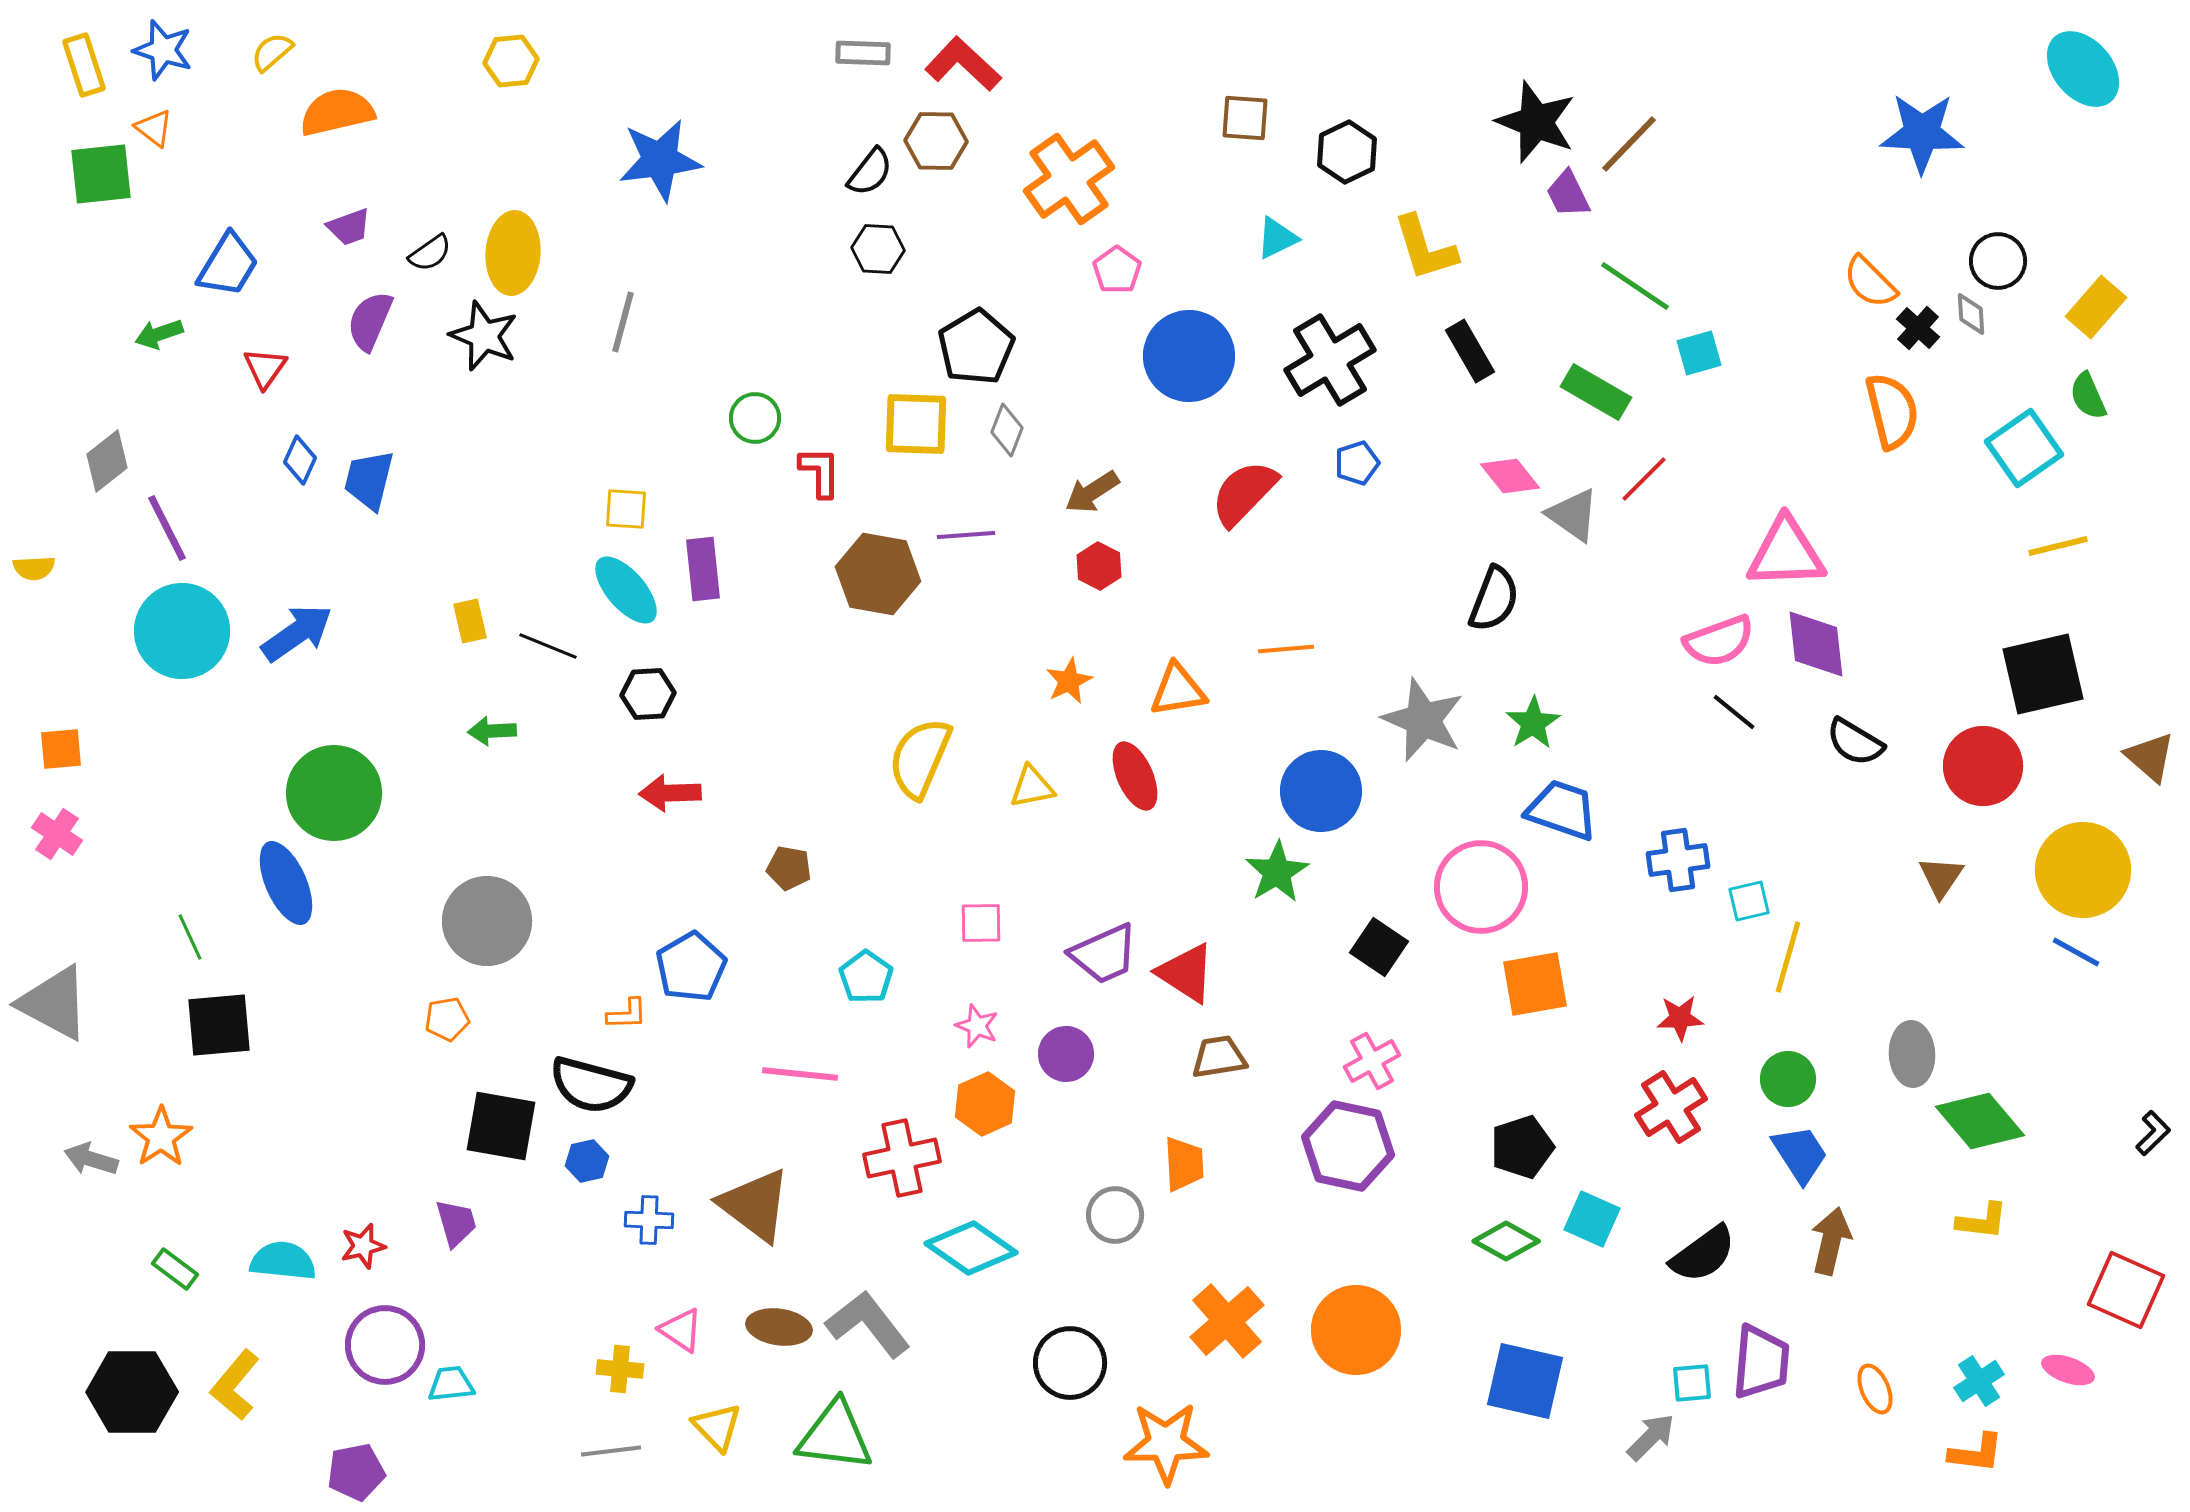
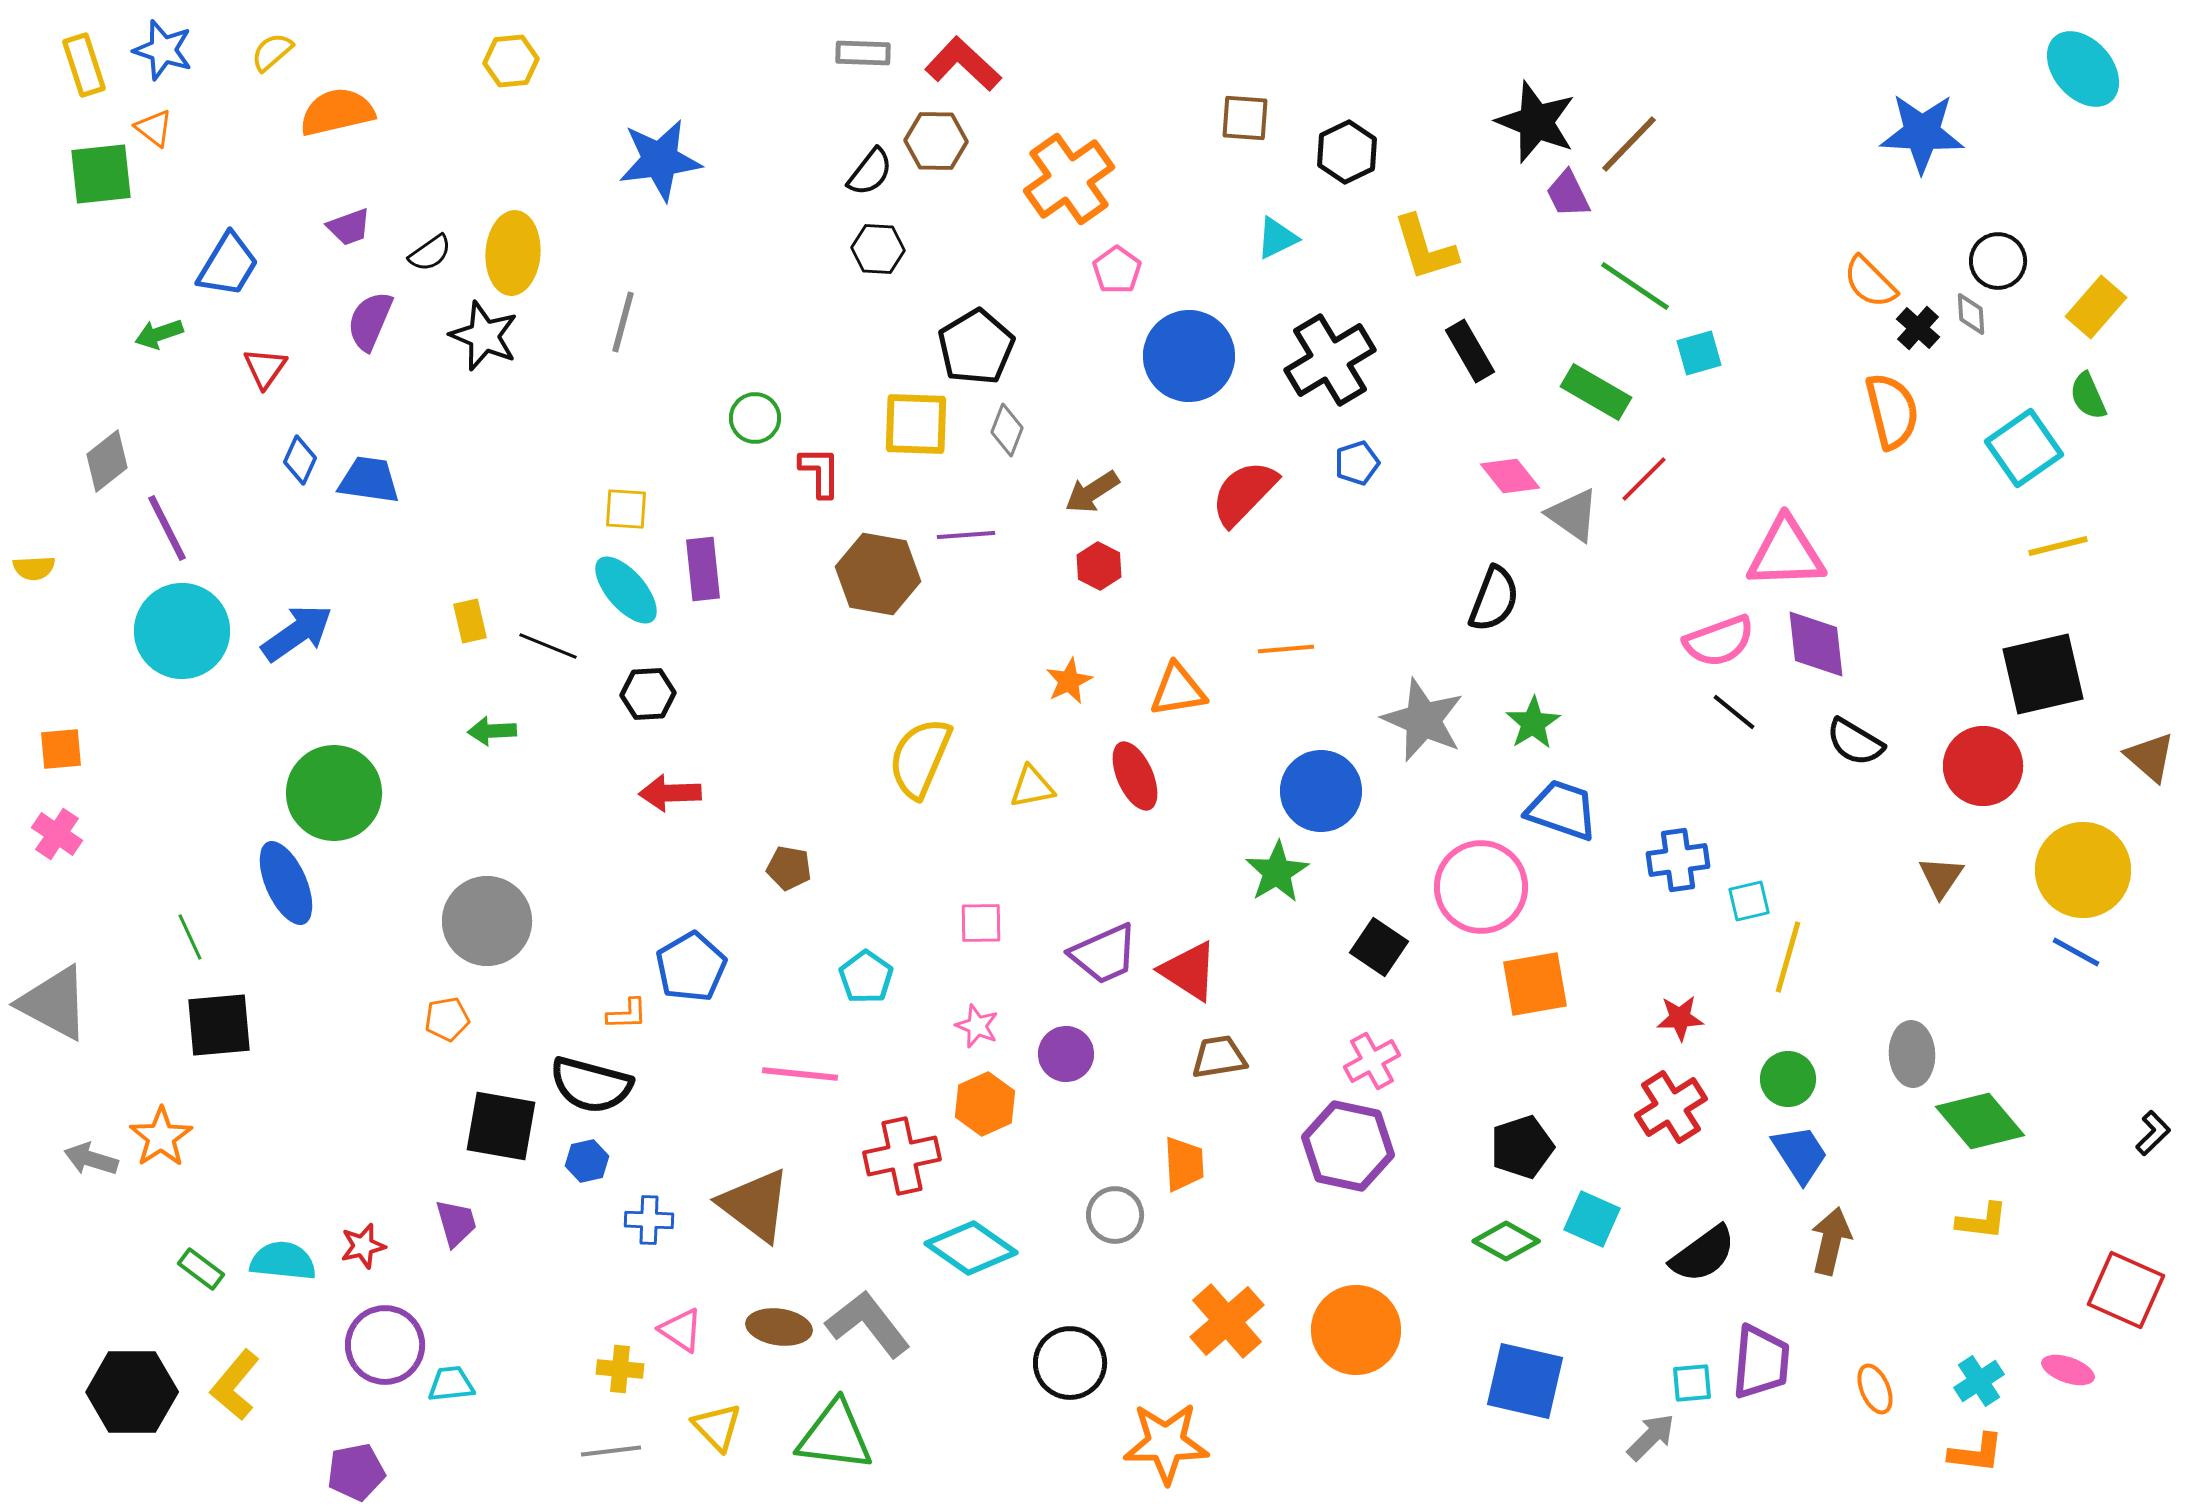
blue trapezoid at (369, 480): rotated 84 degrees clockwise
red triangle at (1186, 973): moved 3 px right, 2 px up
red cross at (902, 1158): moved 2 px up
green rectangle at (175, 1269): moved 26 px right
